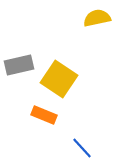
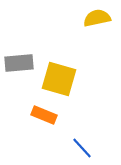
gray rectangle: moved 2 px up; rotated 8 degrees clockwise
yellow square: rotated 18 degrees counterclockwise
